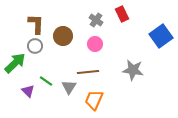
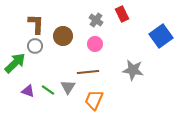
green line: moved 2 px right, 9 px down
gray triangle: moved 1 px left
purple triangle: rotated 24 degrees counterclockwise
